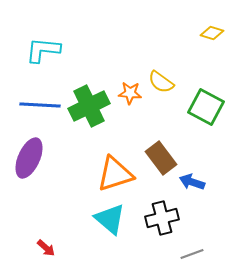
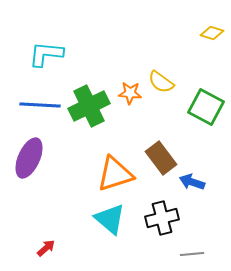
cyan L-shape: moved 3 px right, 4 px down
red arrow: rotated 84 degrees counterclockwise
gray line: rotated 15 degrees clockwise
